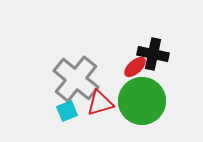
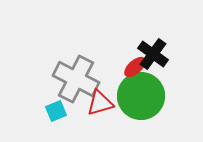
black cross: rotated 24 degrees clockwise
gray cross: rotated 12 degrees counterclockwise
green circle: moved 1 px left, 5 px up
cyan square: moved 11 px left
